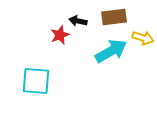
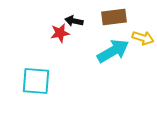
black arrow: moved 4 px left
red star: moved 2 px up; rotated 12 degrees clockwise
cyan arrow: moved 2 px right
